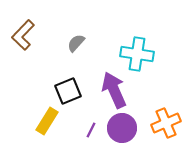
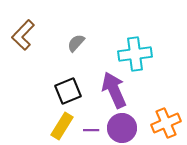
cyan cross: moved 2 px left; rotated 16 degrees counterclockwise
yellow rectangle: moved 15 px right, 5 px down
purple line: rotated 63 degrees clockwise
